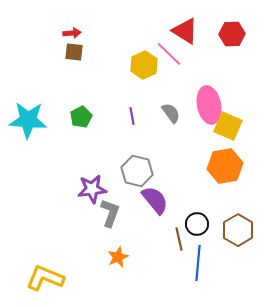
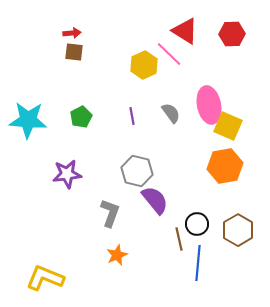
purple star: moved 25 px left, 15 px up
orange star: moved 1 px left, 2 px up
